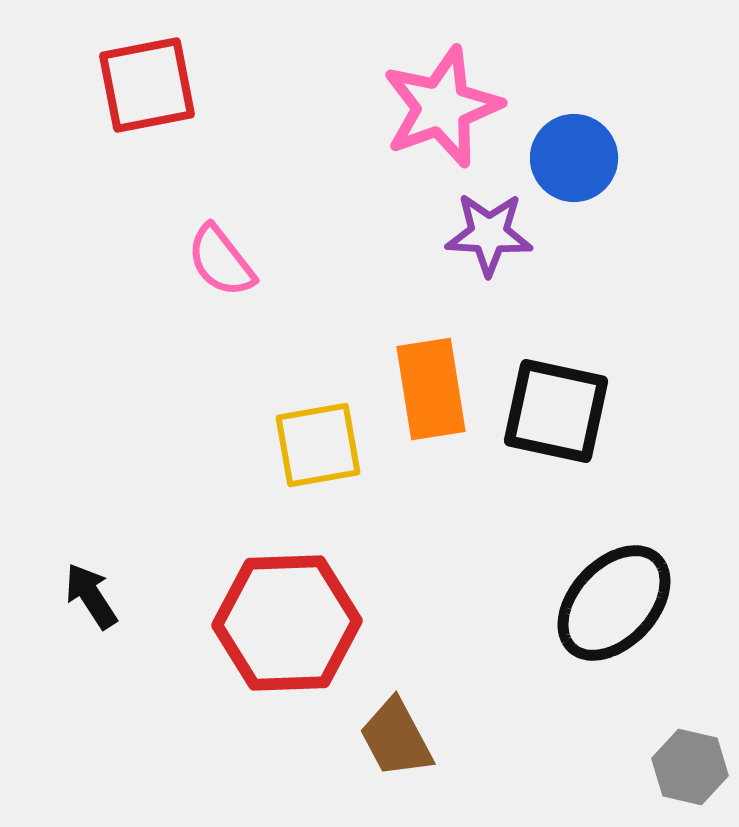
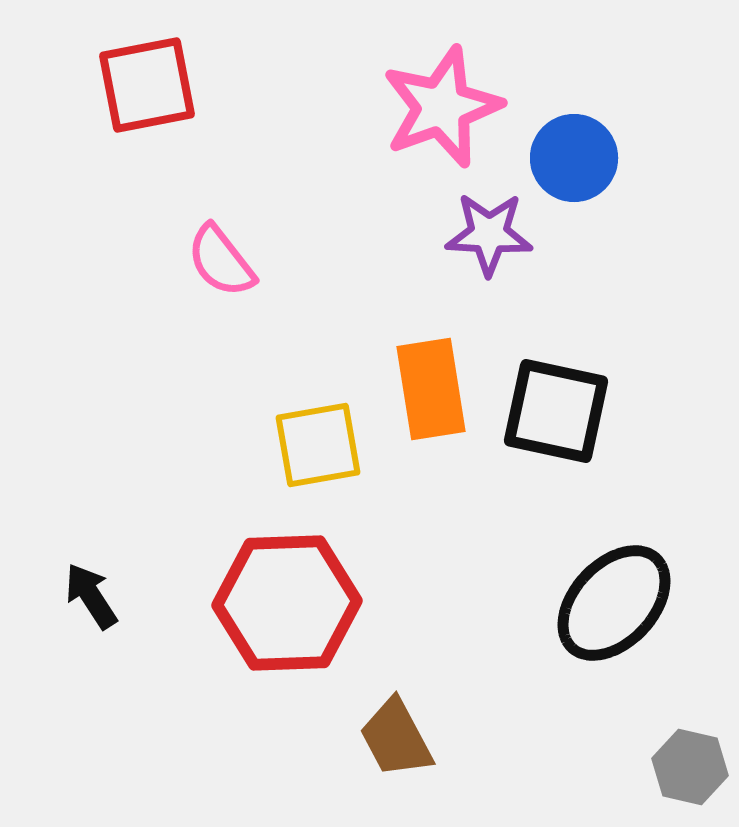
red hexagon: moved 20 px up
